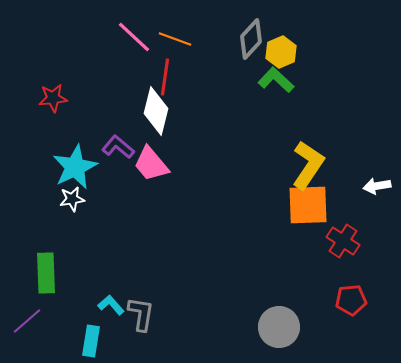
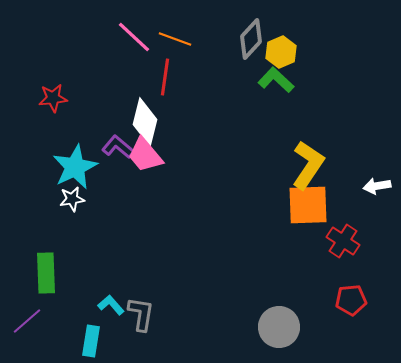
white diamond: moved 11 px left, 11 px down
pink trapezoid: moved 6 px left, 9 px up
